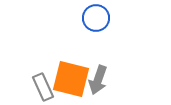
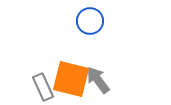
blue circle: moved 6 px left, 3 px down
gray arrow: rotated 124 degrees clockwise
